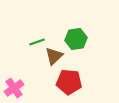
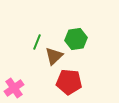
green line: rotated 49 degrees counterclockwise
